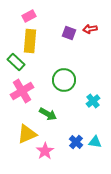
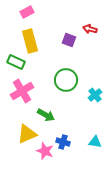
pink rectangle: moved 2 px left, 4 px up
red arrow: rotated 24 degrees clockwise
purple square: moved 7 px down
yellow rectangle: rotated 20 degrees counterclockwise
green rectangle: rotated 18 degrees counterclockwise
green circle: moved 2 px right
cyan cross: moved 2 px right, 6 px up
green arrow: moved 2 px left, 1 px down
blue cross: moved 13 px left; rotated 24 degrees counterclockwise
pink star: rotated 18 degrees counterclockwise
